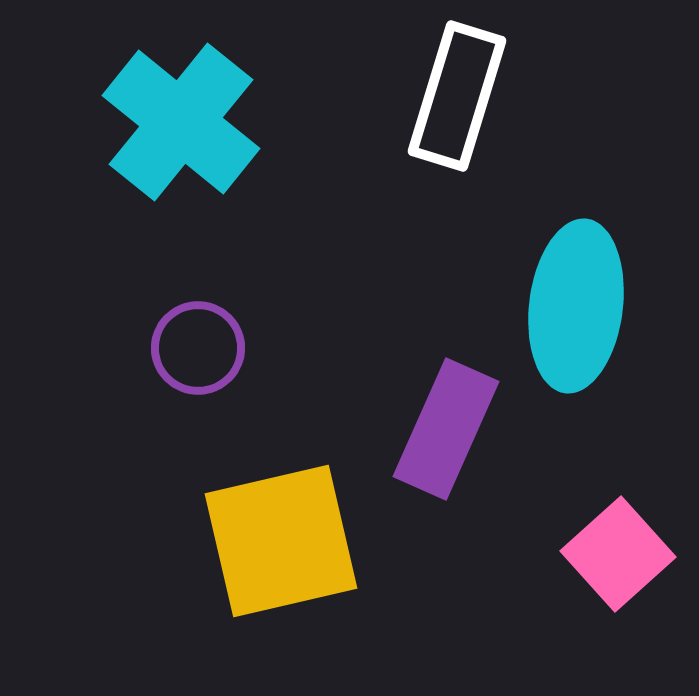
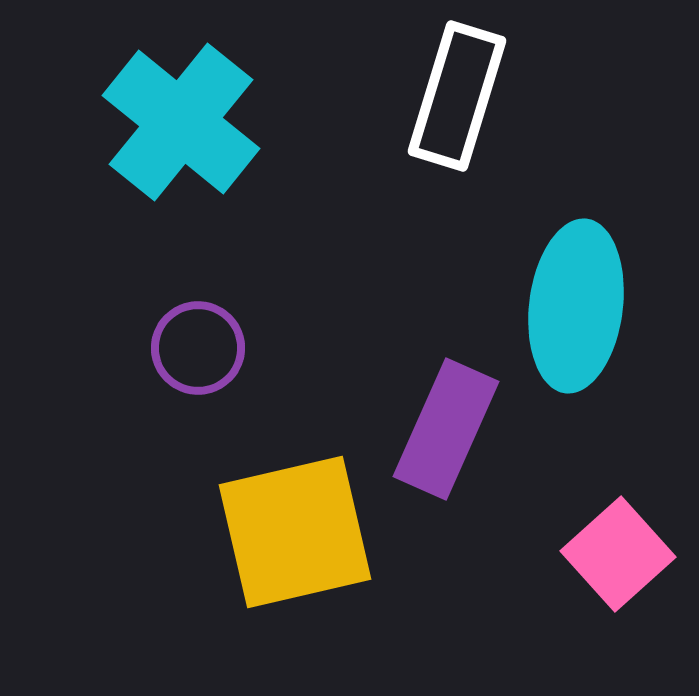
yellow square: moved 14 px right, 9 px up
